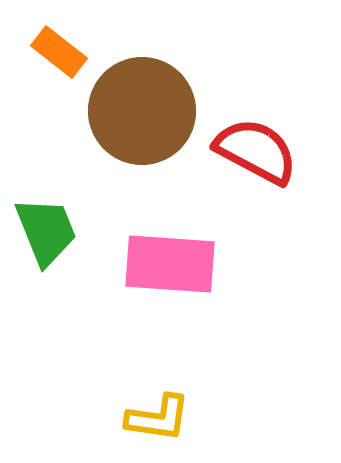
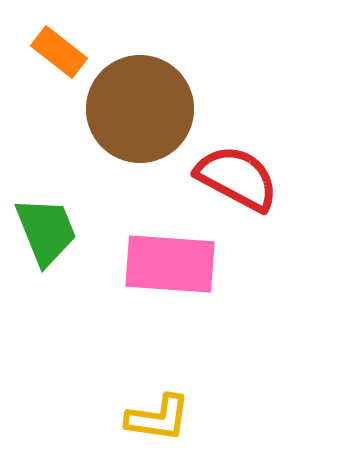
brown circle: moved 2 px left, 2 px up
red semicircle: moved 19 px left, 27 px down
